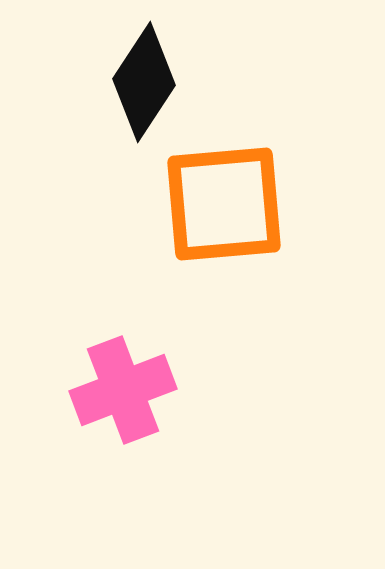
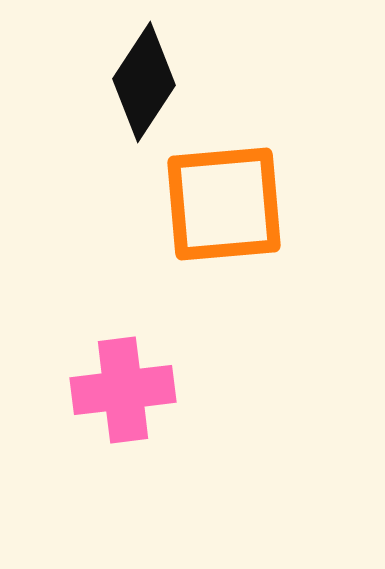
pink cross: rotated 14 degrees clockwise
